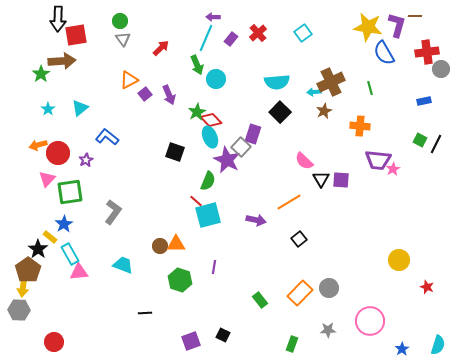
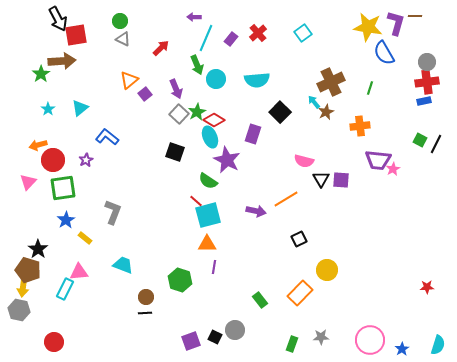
purple arrow at (213, 17): moved 19 px left
black arrow at (58, 19): rotated 30 degrees counterclockwise
purple L-shape at (397, 25): moved 1 px left, 2 px up
gray triangle at (123, 39): rotated 28 degrees counterclockwise
red cross at (427, 52): moved 30 px down
gray circle at (441, 69): moved 14 px left, 7 px up
orange triangle at (129, 80): rotated 12 degrees counterclockwise
cyan semicircle at (277, 82): moved 20 px left, 2 px up
green line at (370, 88): rotated 32 degrees clockwise
cyan arrow at (314, 92): moved 10 px down; rotated 56 degrees clockwise
purple arrow at (169, 95): moved 7 px right, 6 px up
brown star at (324, 111): moved 2 px right, 1 px down
red diamond at (211, 120): moved 3 px right; rotated 15 degrees counterclockwise
orange cross at (360, 126): rotated 12 degrees counterclockwise
gray square at (241, 147): moved 62 px left, 33 px up
red circle at (58, 153): moved 5 px left, 7 px down
pink semicircle at (304, 161): rotated 30 degrees counterclockwise
pink triangle at (47, 179): moved 19 px left, 3 px down
green semicircle at (208, 181): rotated 102 degrees clockwise
green square at (70, 192): moved 7 px left, 4 px up
orange line at (289, 202): moved 3 px left, 3 px up
gray L-shape at (113, 212): rotated 15 degrees counterclockwise
purple arrow at (256, 220): moved 9 px up
blue star at (64, 224): moved 2 px right, 4 px up
yellow rectangle at (50, 237): moved 35 px right, 1 px down
black square at (299, 239): rotated 14 degrees clockwise
orange triangle at (176, 244): moved 31 px right
brown circle at (160, 246): moved 14 px left, 51 px down
cyan rectangle at (70, 254): moved 5 px left, 35 px down; rotated 55 degrees clockwise
yellow circle at (399, 260): moved 72 px left, 10 px down
brown pentagon at (28, 270): rotated 20 degrees counterclockwise
red star at (427, 287): rotated 24 degrees counterclockwise
gray circle at (329, 288): moved 94 px left, 42 px down
gray hexagon at (19, 310): rotated 10 degrees clockwise
pink circle at (370, 321): moved 19 px down
gray star at (328, 330): moved 7 px left, 7 px down
black square at (223, 335): moved 8 px left, 2 px down
